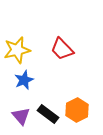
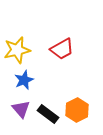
red trapezoid: rotated 75 degrees counterclockwise
purple triangle: moved 7 px up
